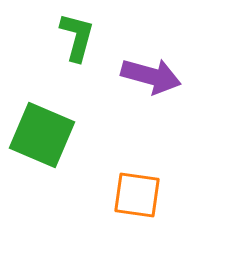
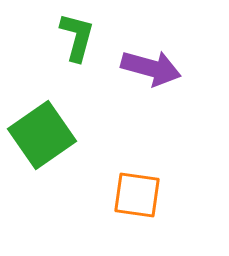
purple arrow: moved 8 px up
green square: rotated 32 degrees clockwise
